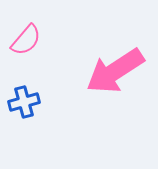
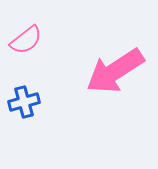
pink semicircle: rotated 12 degrees clockwise
